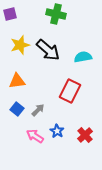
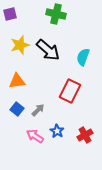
cyan semicircle: rotated 60 degrees counterclockwise
red cross: rotated 14 degrees clockwise
